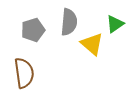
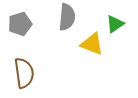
gray semicircle: moved 2 px left, 5 px up
gray pentagon: moved 13 px left, 6 px up
yellow triangle: rotated 20 degrees counterclockwise
